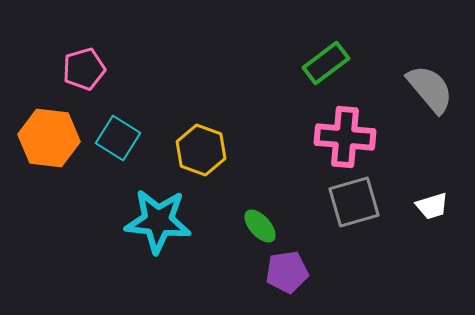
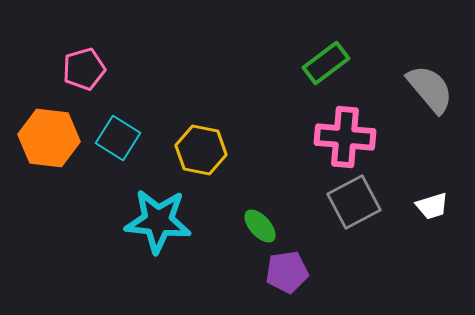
yellow hexagon: rotated 9 degrees counterclockwise
gray square: rotated 12 degrees counterclockwise
